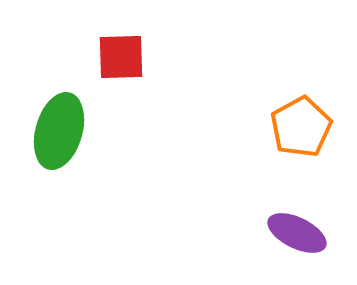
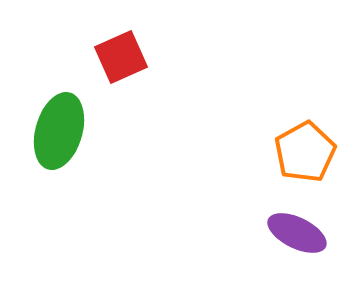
red square: rotated 22 degrees counterclockwise
orange pentagon: moved 4 px right, 25 px down
